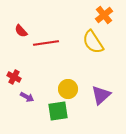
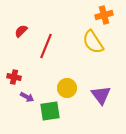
orange cross: rotated 24 degrees clockwise
red semicircle: rotated 88 degrees clockwise
red line: moved 3 px down; rotated 60 degrees counterclockwise
red cross: rotated 16 degrees counterclockwise
yellow circle: moved 1 px left, 1 px up
purple triangle: rotated 25 degrees counterclockwise
green square: moved 8 px left
